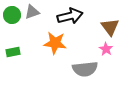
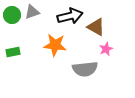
brown triangle: moved 14 px left; rotated 24 degrees counterclockwise
orange star: moved 2 px down
pink star: rotated 16 degrees clockwise
